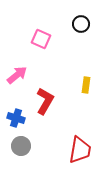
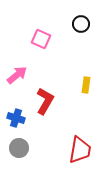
gray circle: moved 2 px left, 2 px down
